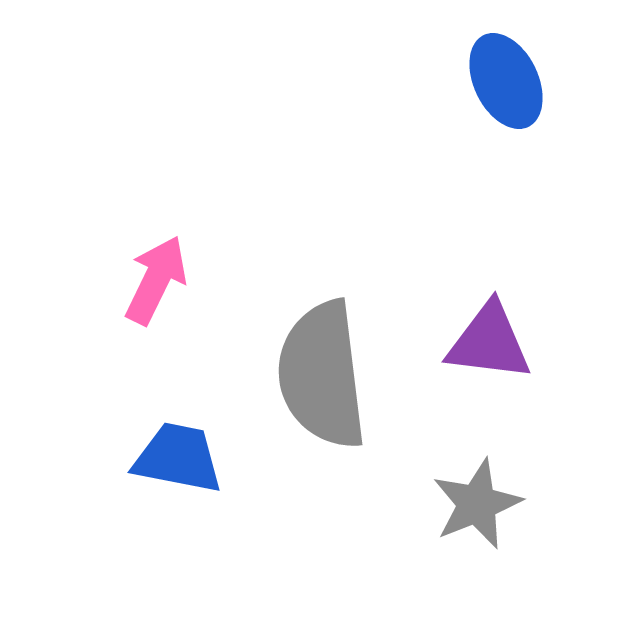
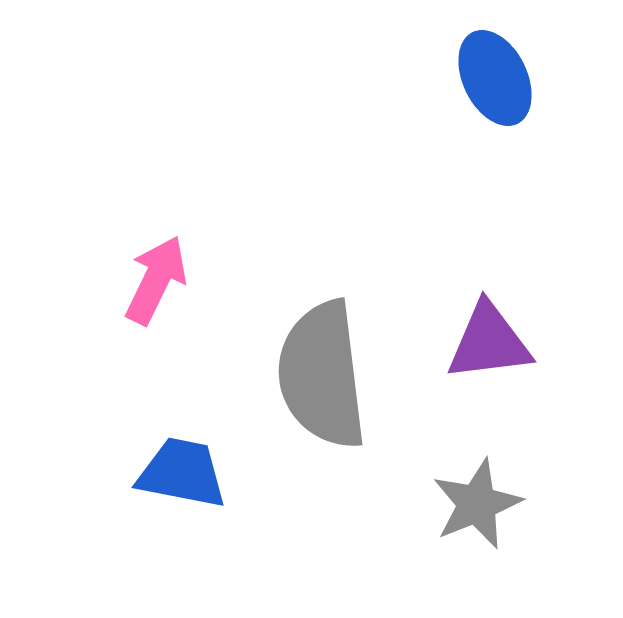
blue ellipse: moved 11 px left, 3 px up
purple triangle: rotated 14 degrees counterclockwise
blue trapezoid: moved 4 px right, 15 px down
